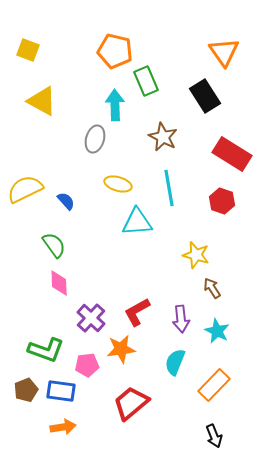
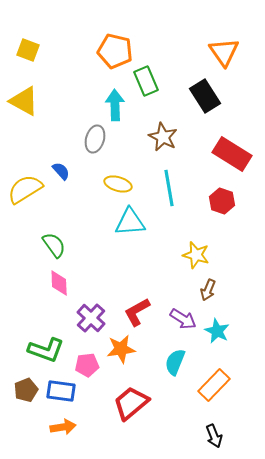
yellow triangle: moved 18 px left
yellow semicircle: rotated 6 degrees counterclockwise
blue semicircle: moved 5 px left, 30 px up
cyan triangle: moved 7 px left
brown arrow: moved 4 px left, 2 px down; rotated 125 degrees counterclockwise
purple arrow: moved 2 px right; rotated 52 degrees counterclockwise
